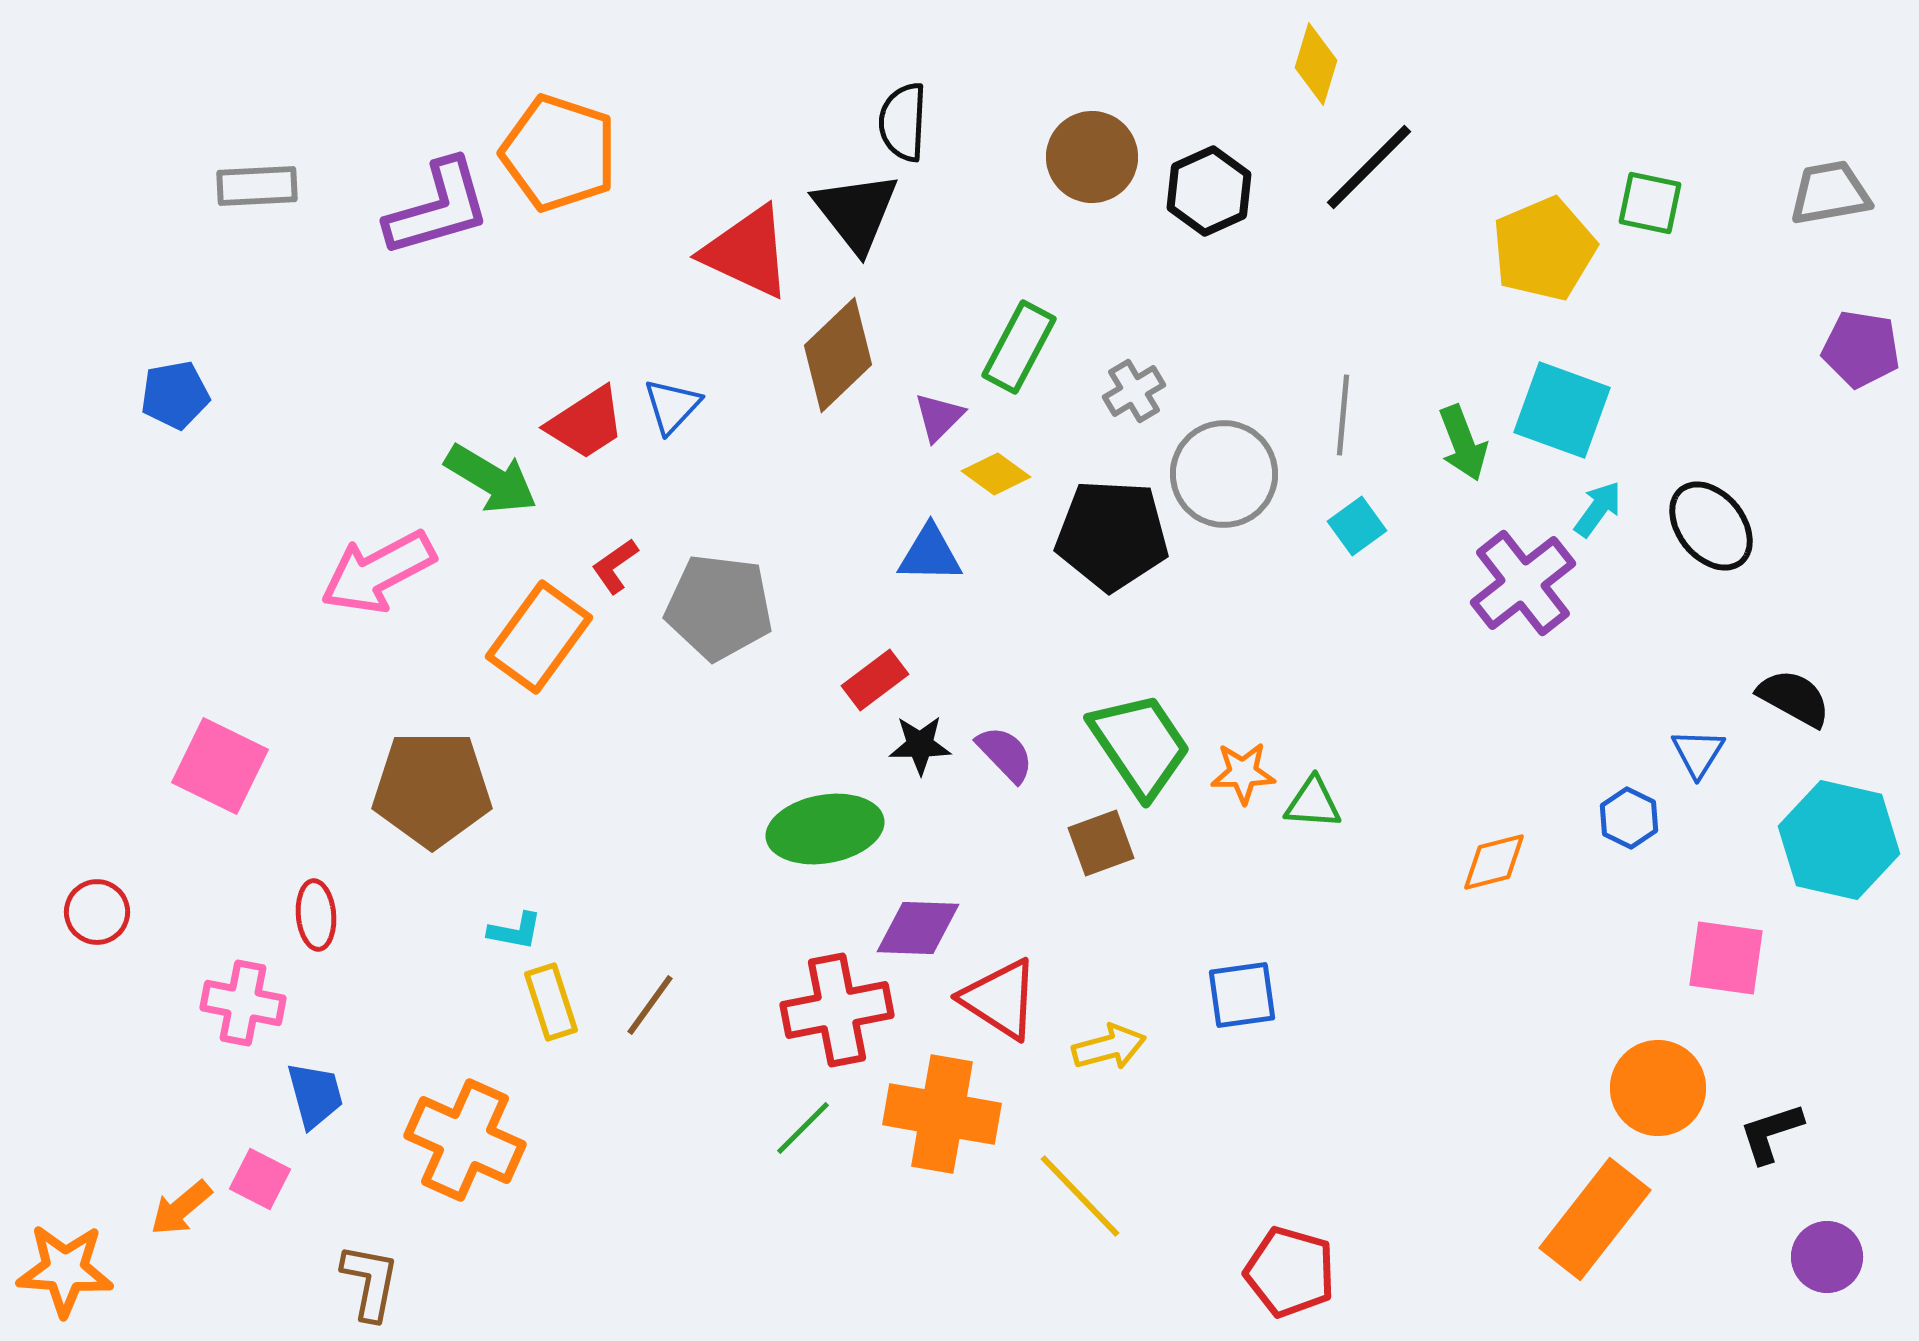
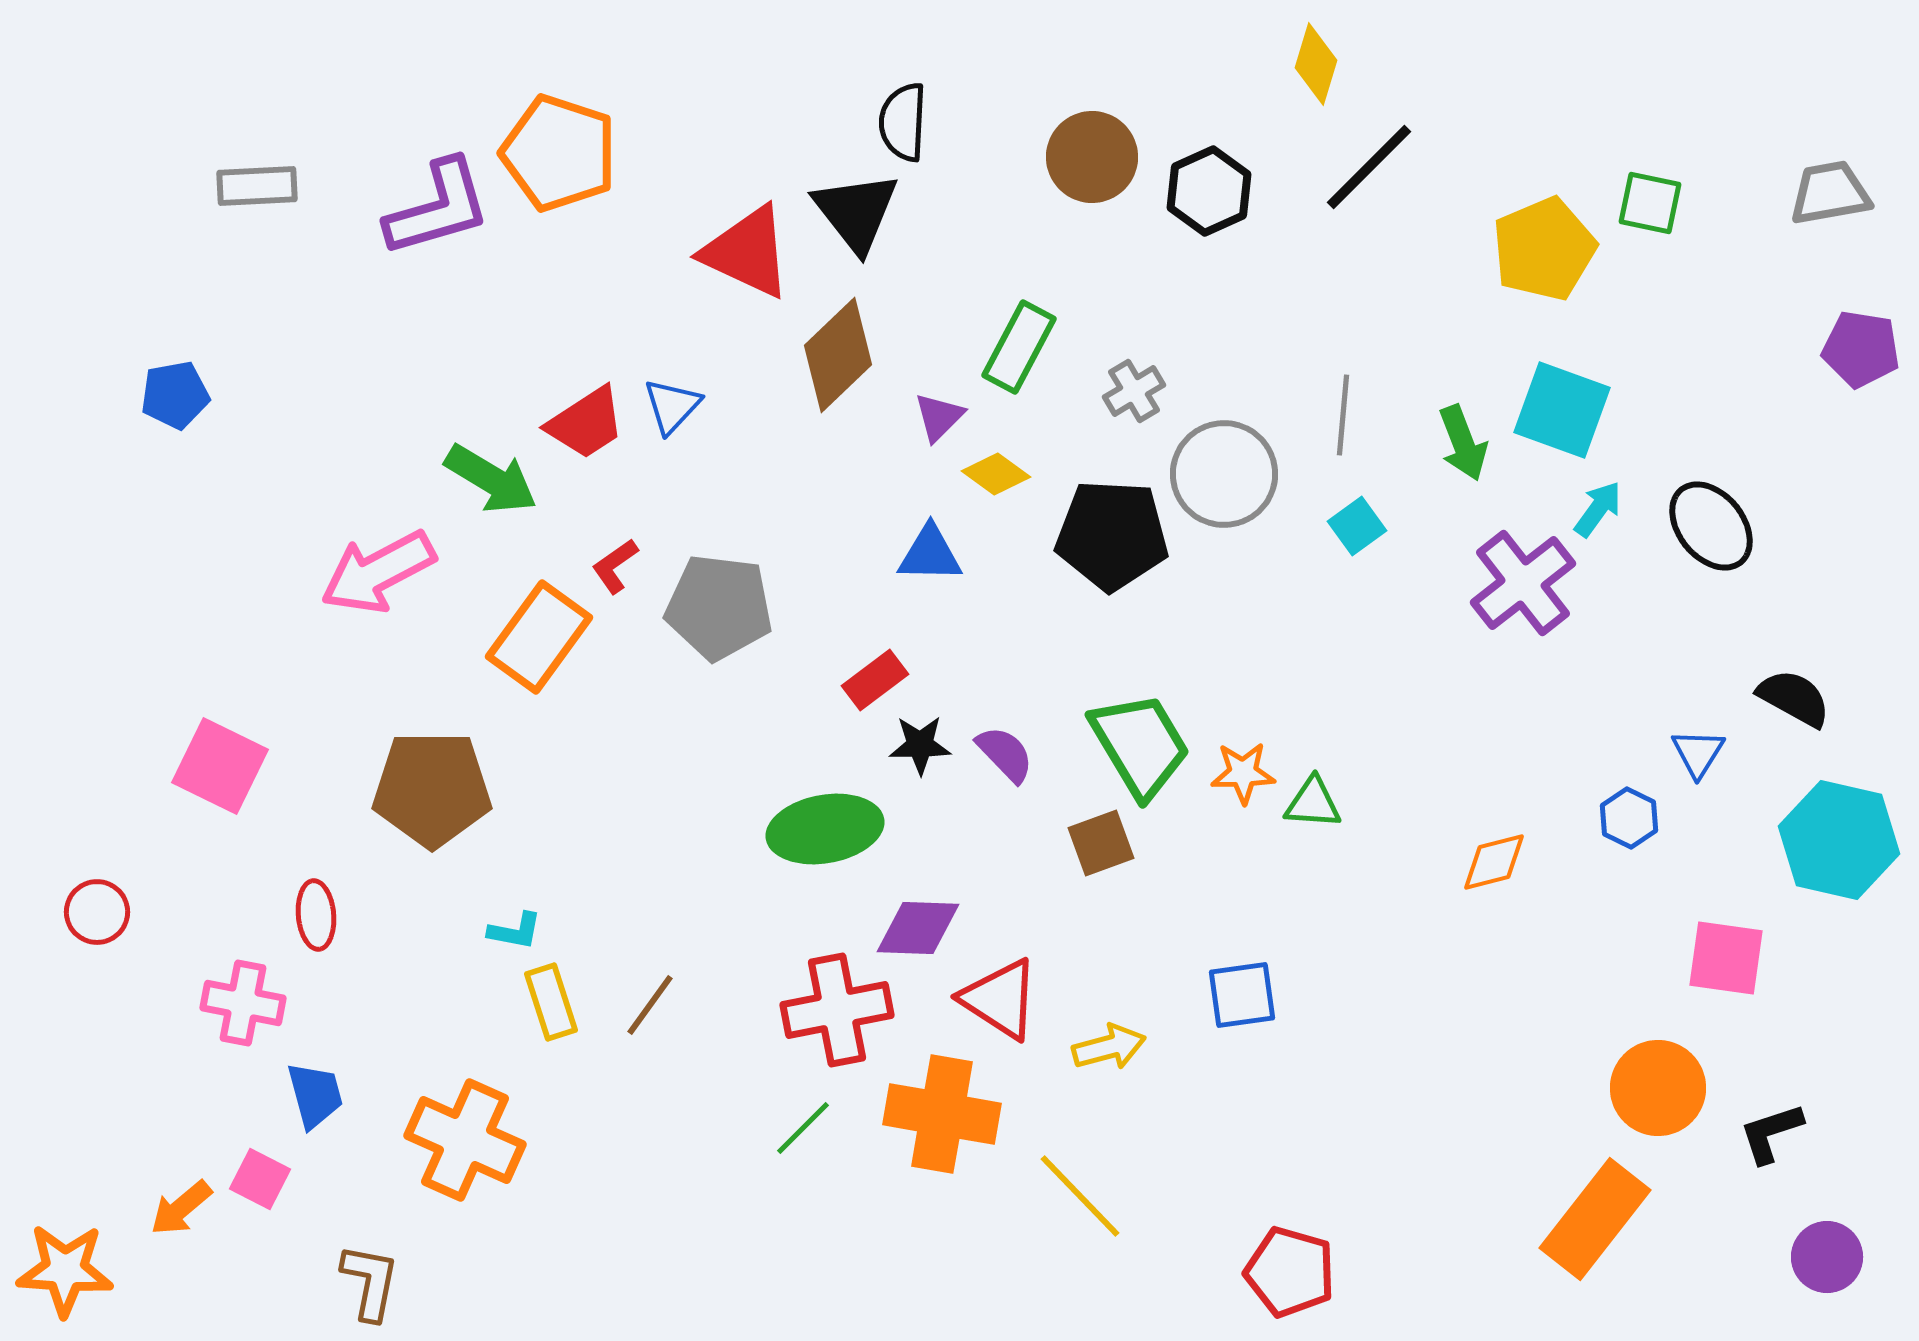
green trapezoid at (1140, 745): rotated 3 degrees clockwise
